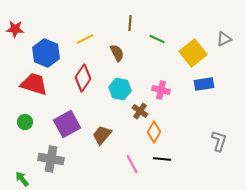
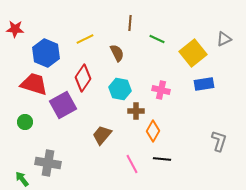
brown cross: moved 4 px left; rotated 35 degrees counterclockwise
purple square: moved 4 px left, 19 px up
orange diamond: moved 1 px left, 1 px up
gray cross: moved 3 px left, 4 px down
